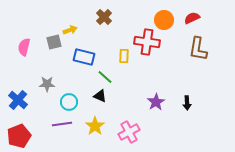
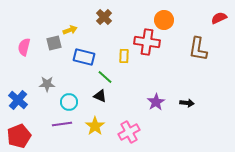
red semicircle: moved 27 px right
gray square: moved 1 px down
black arrow: rotated 80 degrees counterclockwise
